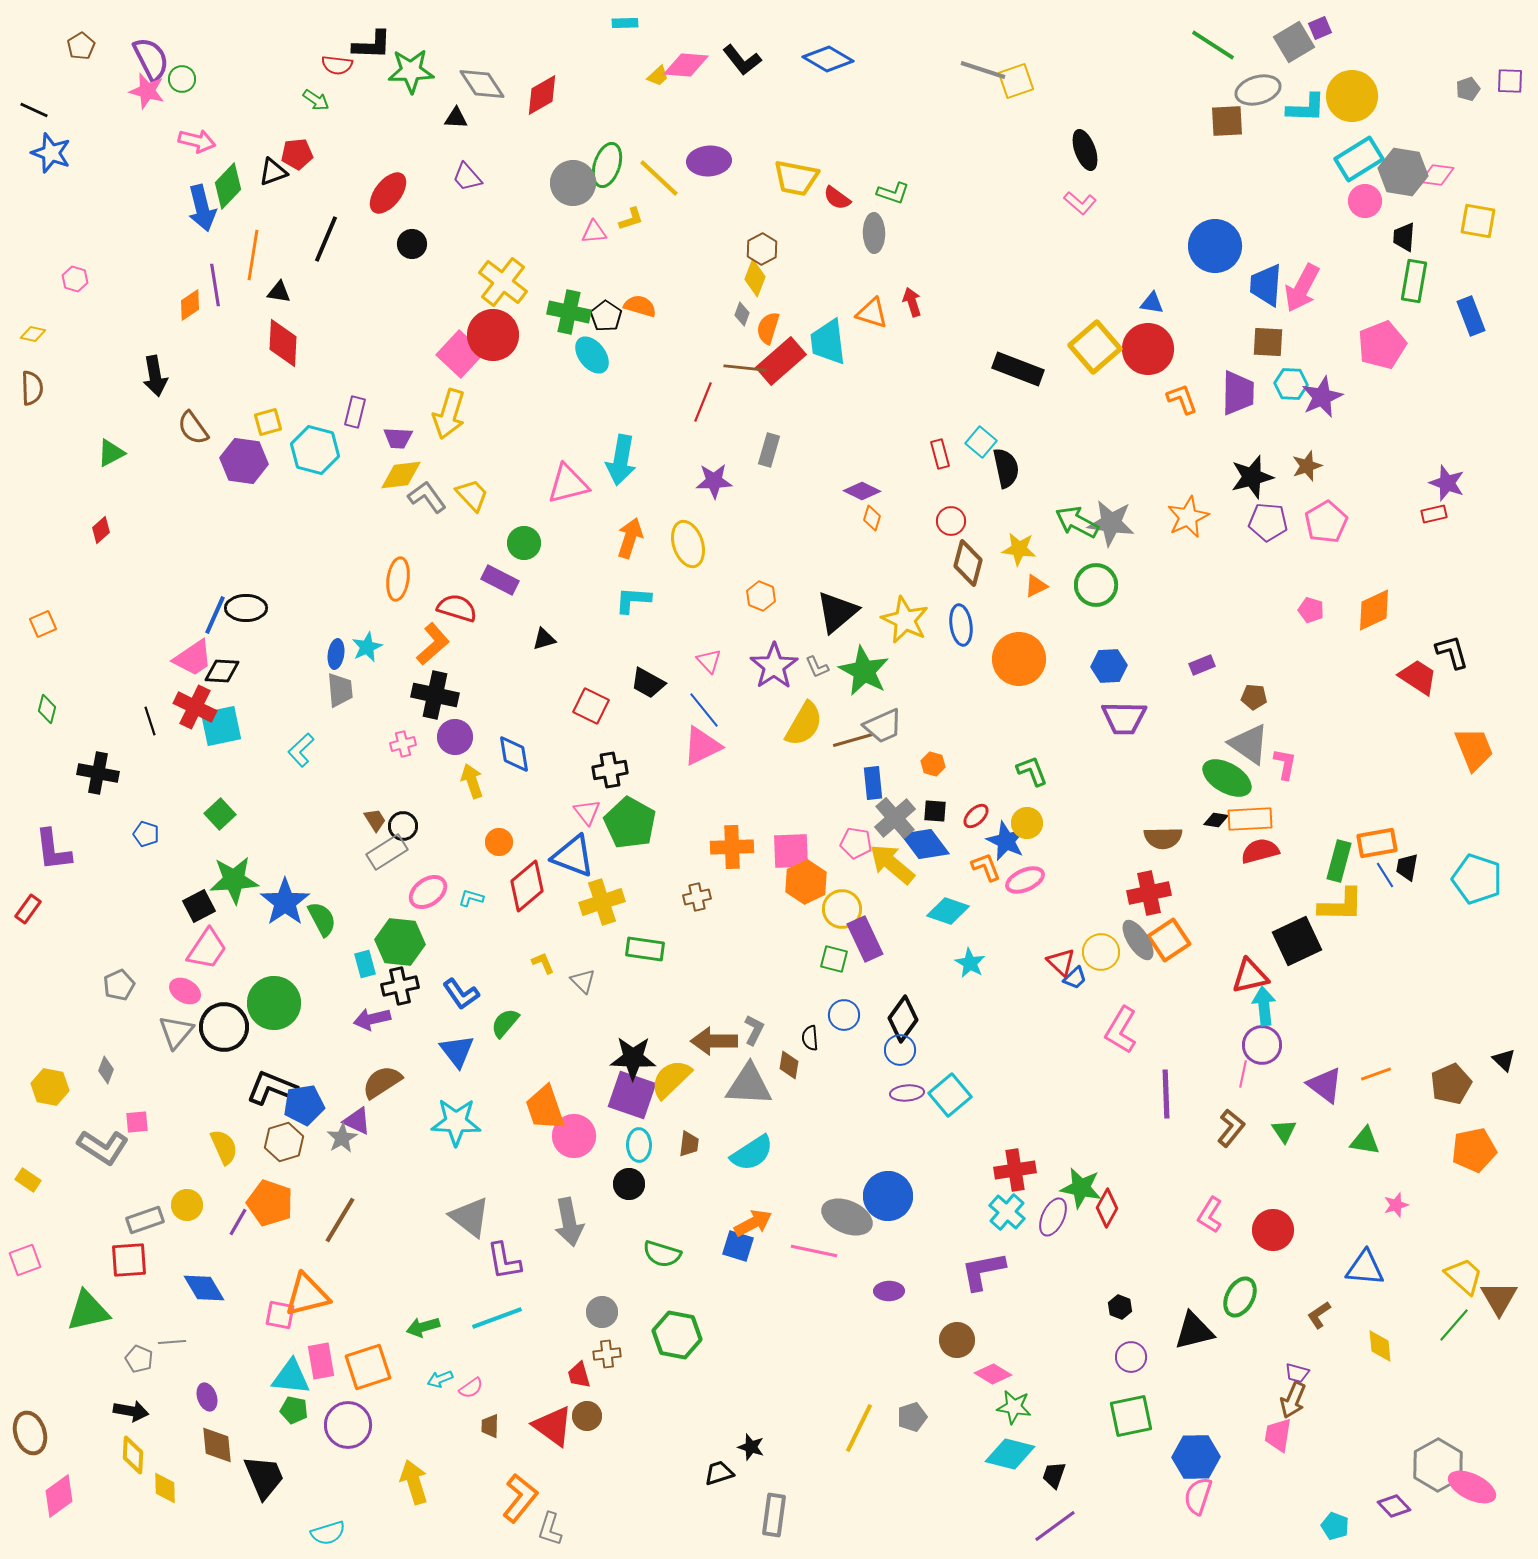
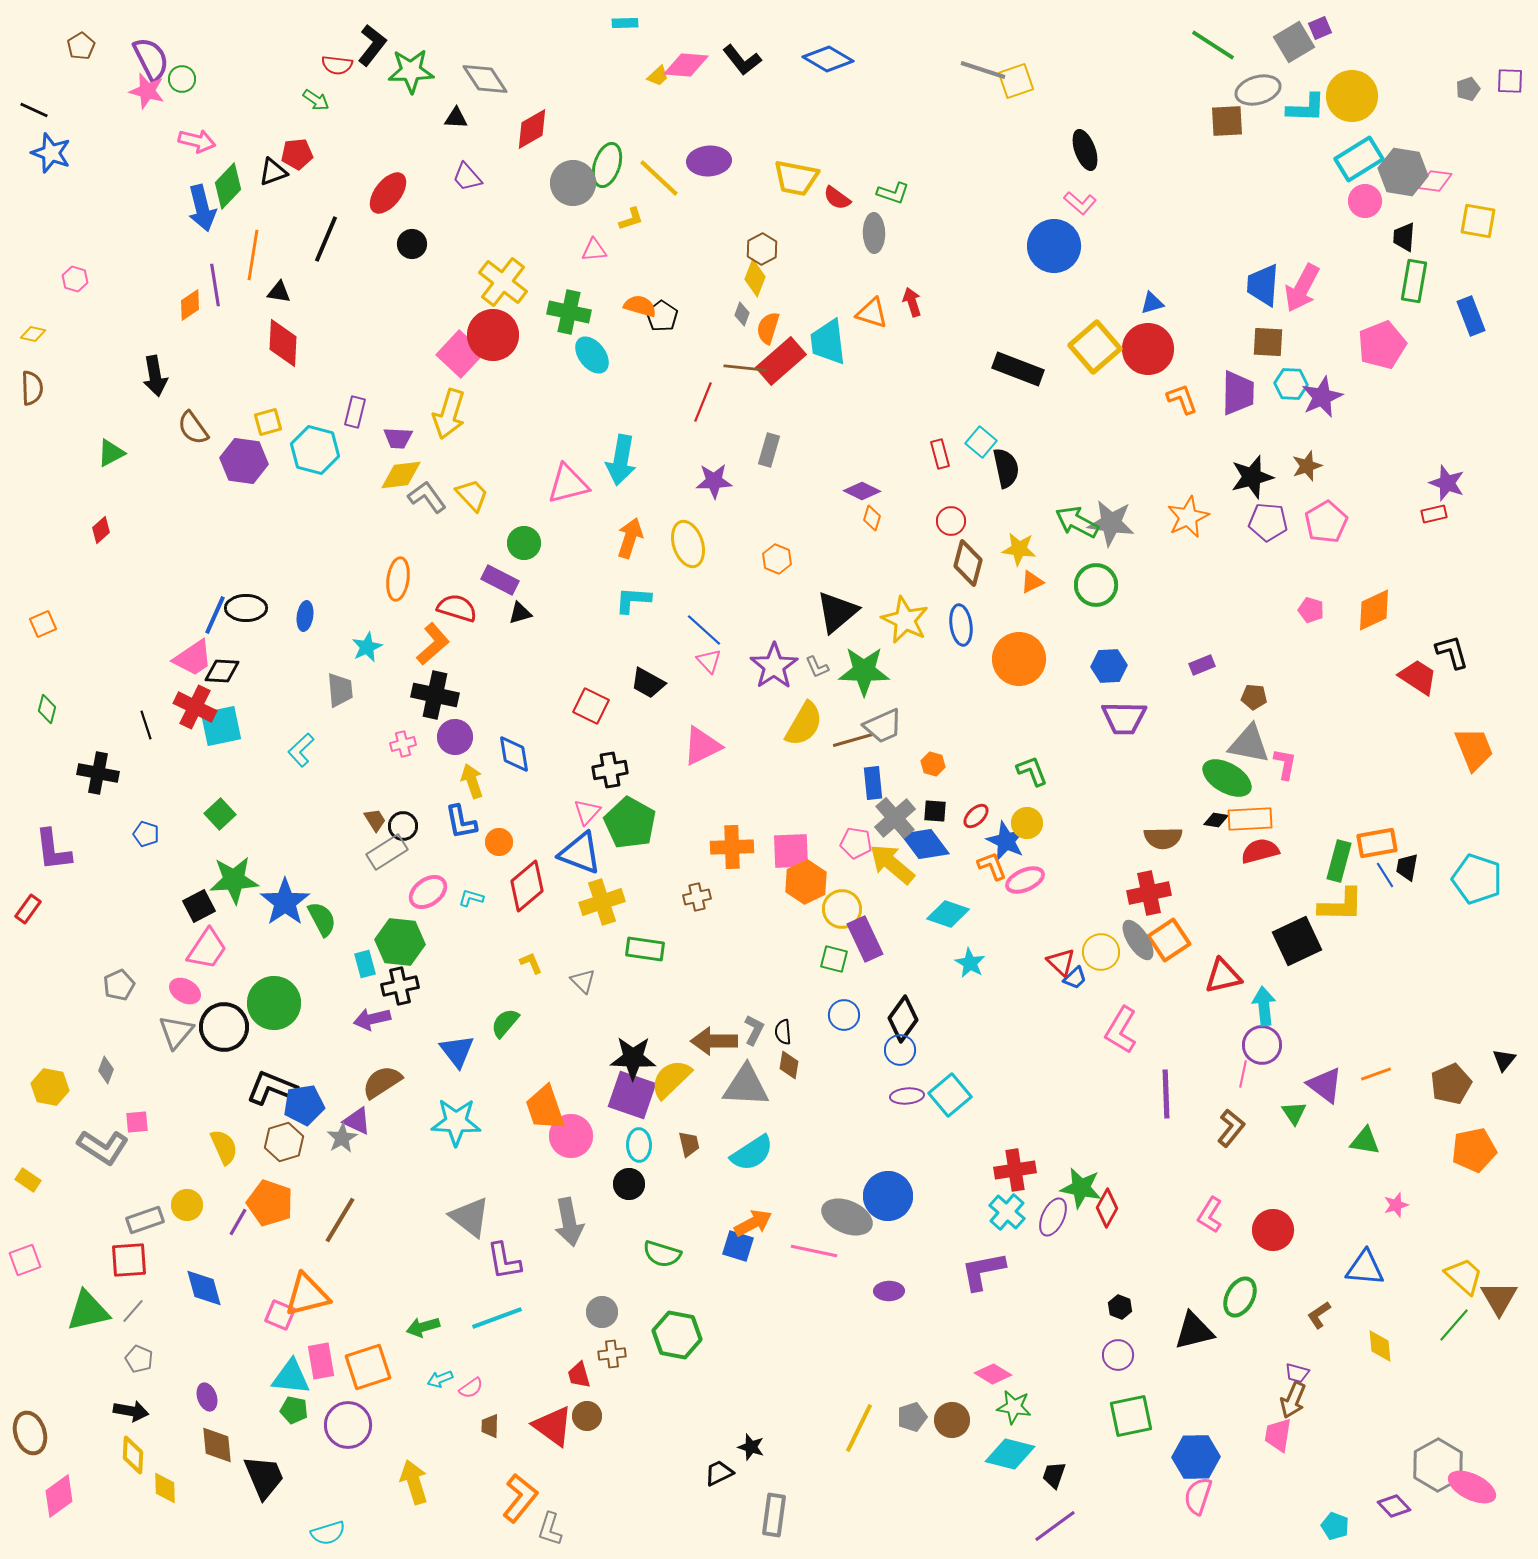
black L-shape at (372, 45): rotated 54 degrees counterclockwise
gray diamond at (482, 84): moved 3 px right, 5 px up
red diamond at (542, 95): moved 10 px left, 34 px down
pink diamond at (1437, 175): moved 2 px left, 6 px down
pink triangle at (594, 232): moved 18 px down
blue circle at (1215, 246): moved 161 px left
blue trapezoid at (1266, 285): moved 3 px left
blue triangle at (1152, 303): rotated 25 degrees counterclockwise
black pentagon at (606, 316): moved 56 px right
orange triangle at (1036, 586): moved 4 px left, 4 px up
orange hexagon at (761, 596): moved 16 px right, 37 px up
black triangle at (544, 639): moved 24 px left, 26 px up
blue ellipse at (336, 654): moved 31 px left, 38 px up
green star at (864, 671): rotated 27 degrees counterclockwise
blue line at (704, 710): moved 80 px up; rotated 9 degrees counterclockwise
black line at (150, 721): moved 4 px left, 4 px down
gray triangle at (1249, 744): rotated 24 degrees counterclockwise
pink triangle at (587, 812): rotated 20 degrees clockwise
blue triangle at (573, 856): moved 7 px right, 3 px up
orange L-shape at (986, 867): moved 6 px right, 1 px up
cyan diamond at (948, 911): moved 3 px down
yellow L-shape at (543, 963): moved 12 px left
red triangle at (1250, 976): moved 27 px left
blue L-shape at (461, 994): moved 172 px up; rotated 24 degrees clockwise
black semicircle at (810, 1038): moved 27 px left, 6 px up
black triangle at (1504, 1060): rotated 25 degrees clockwise
gray triangle at (749, 1085): moved 3 px left, 1 px down
purple ellipse at (907, 1093): moved 3 px down
green triangle at (1284, 1131): moved 10 px right, 18 px up
pink circle at (574, 1136): moved 3 px left
brown trapezoid at (689, 1144): rotated 20 degrees counterclockwise
blue diamond at (204, 1288): rotated 15 degrees clockwise
pink square at (280, 1315): rotated 12 degrees clockwise
brown circle at (957, 1340): moved 5 px left, 80 px down
gray line at (172, 1342): moved 39 px left, 31 px up; rotated 44 degrees counterclockwise
brown cross at (607, 1354): moved 5 px right
purple circle at (1131, 1357): moved 13 px left, 2 px up
black trapezoid at (719, 1473): rotated 8 degrees counterclockwise
